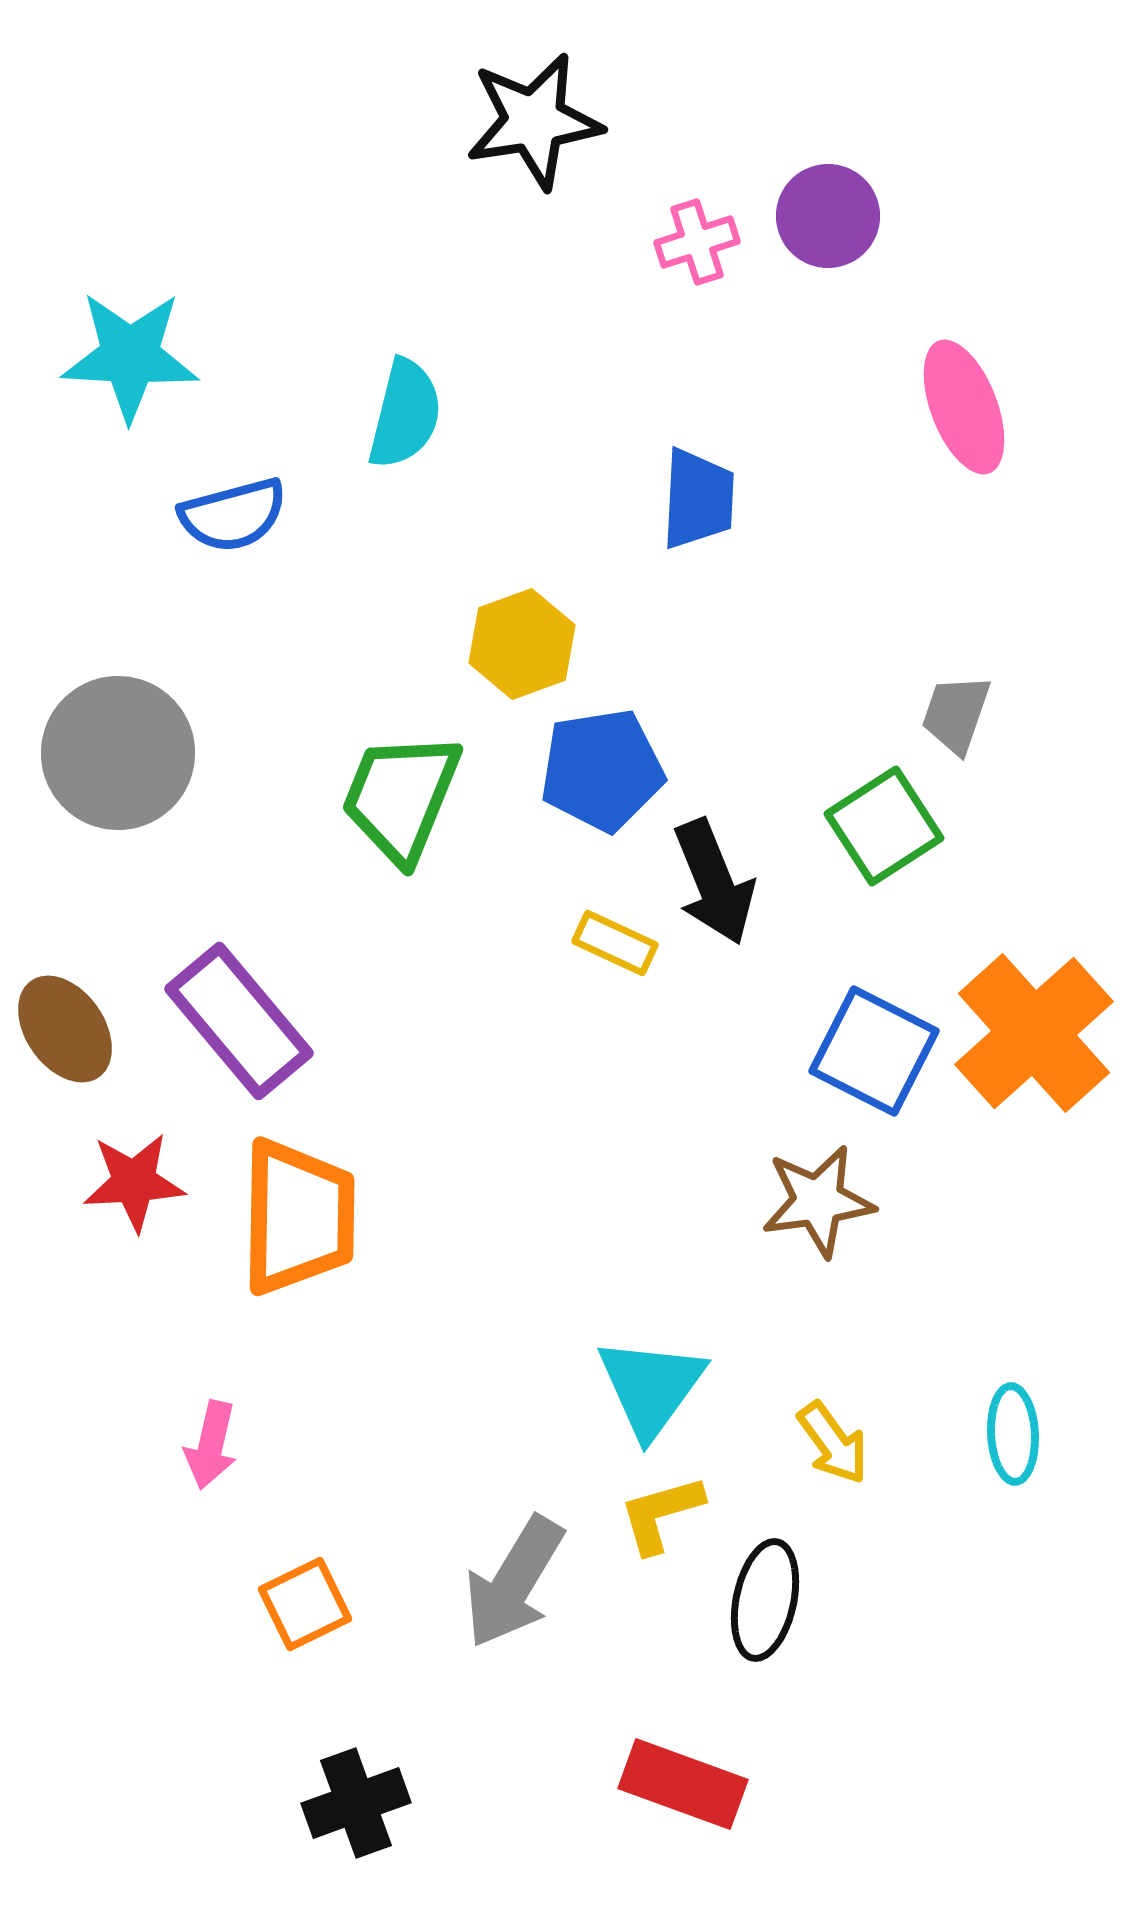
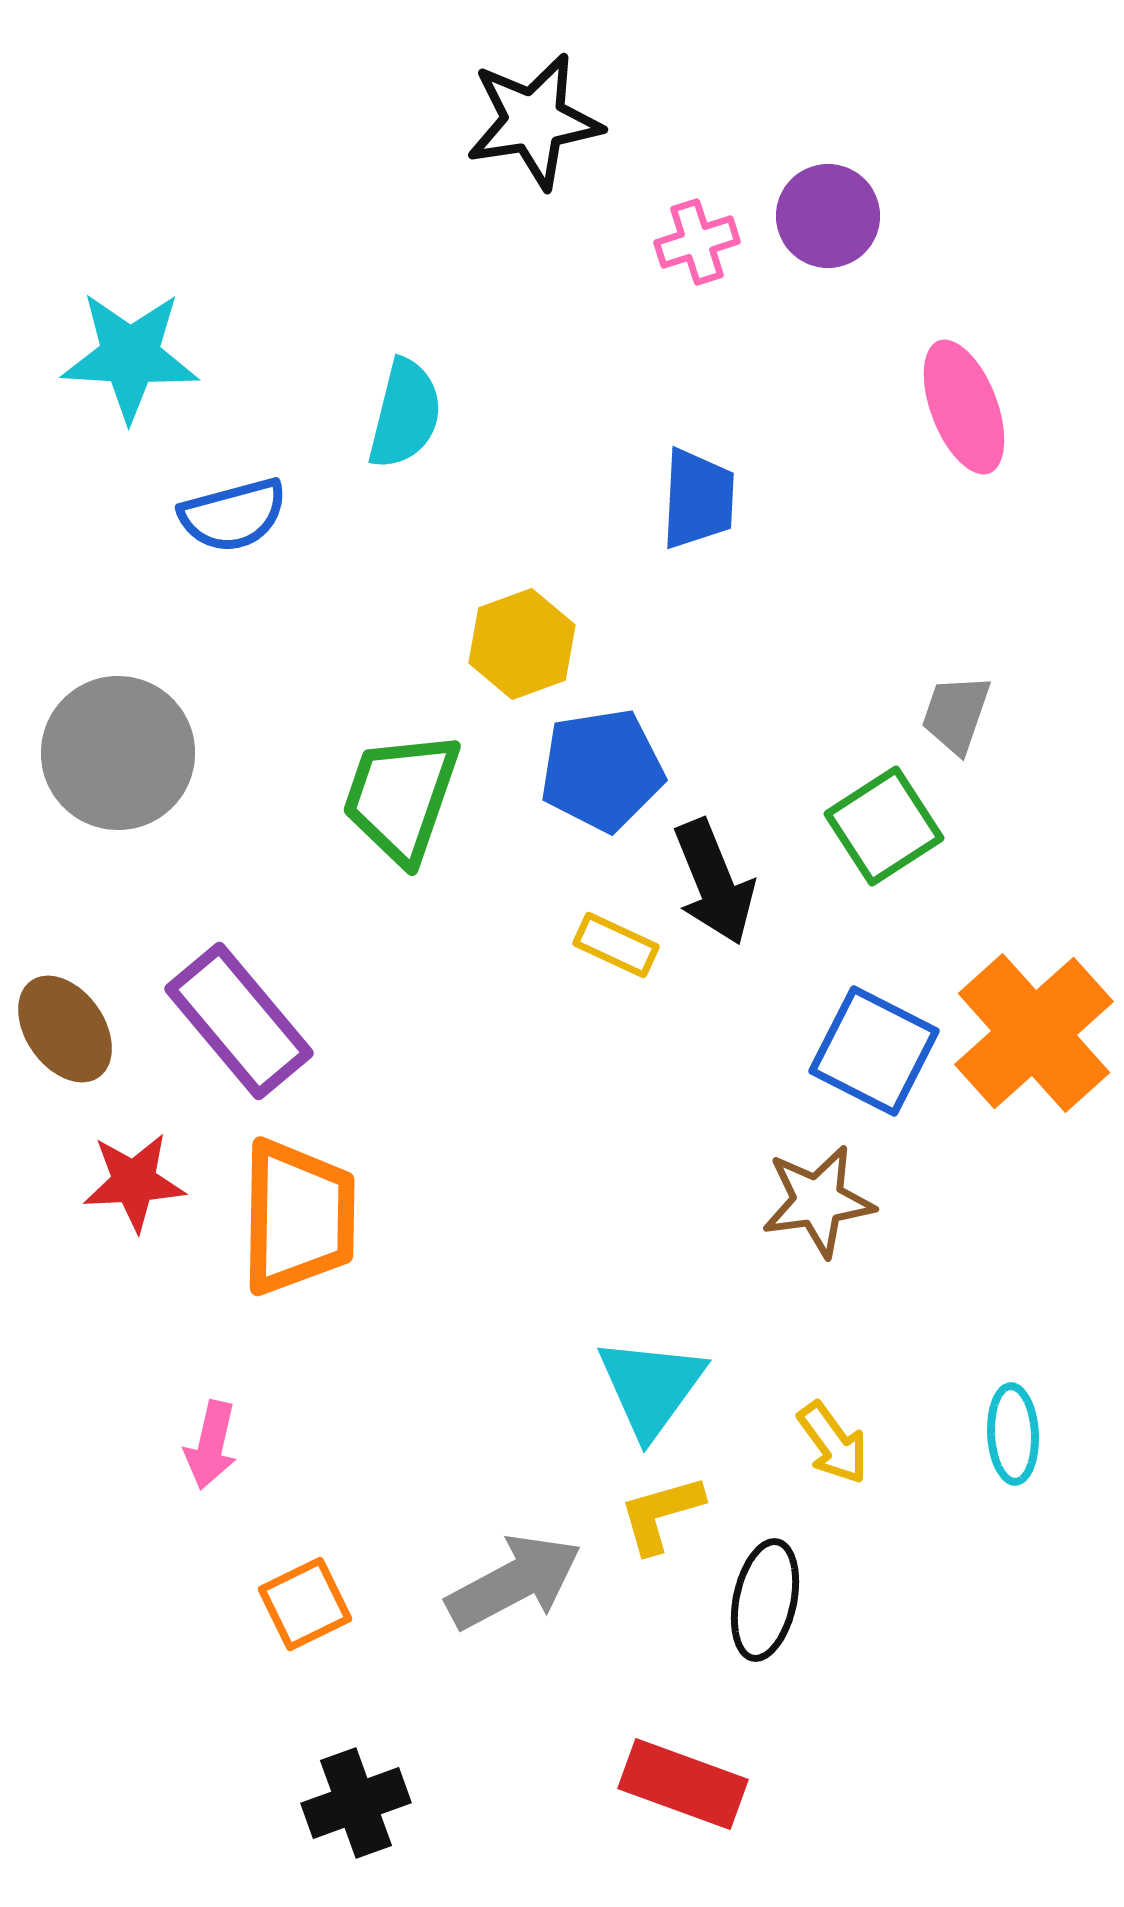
green trapezoid: rotated 3 degrees counterclockwise
yellow rectangle: moved 1 px right, 2 px down
gray arrow: rotated 149 degrees counterclockwise
